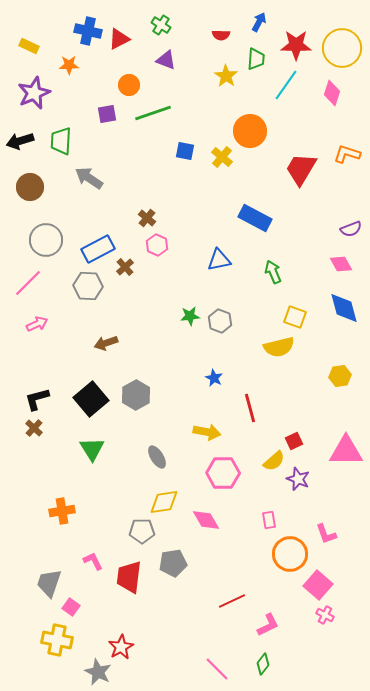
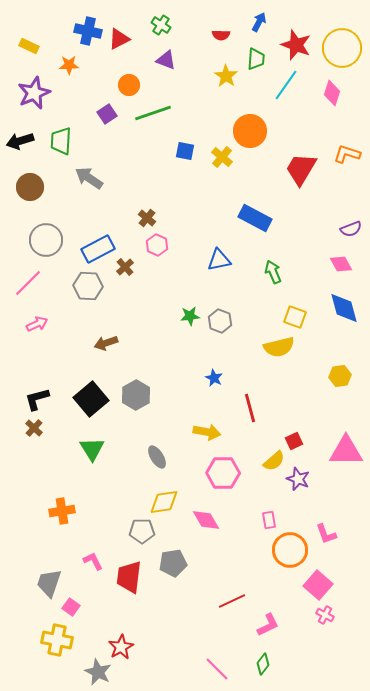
red star at (296, 45): rotated 20 degrees clockwise
purple square at (107, 114): rotated 24 degrees counterclockwise
orange circle at (290, 554): moved 4 px up
